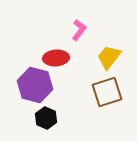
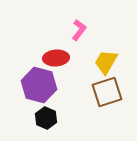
yellow trapezoid: moved 3 px left, 5 px down; rotated 8 degrees counterclockwise
purple hexagon: moved 4 px right
